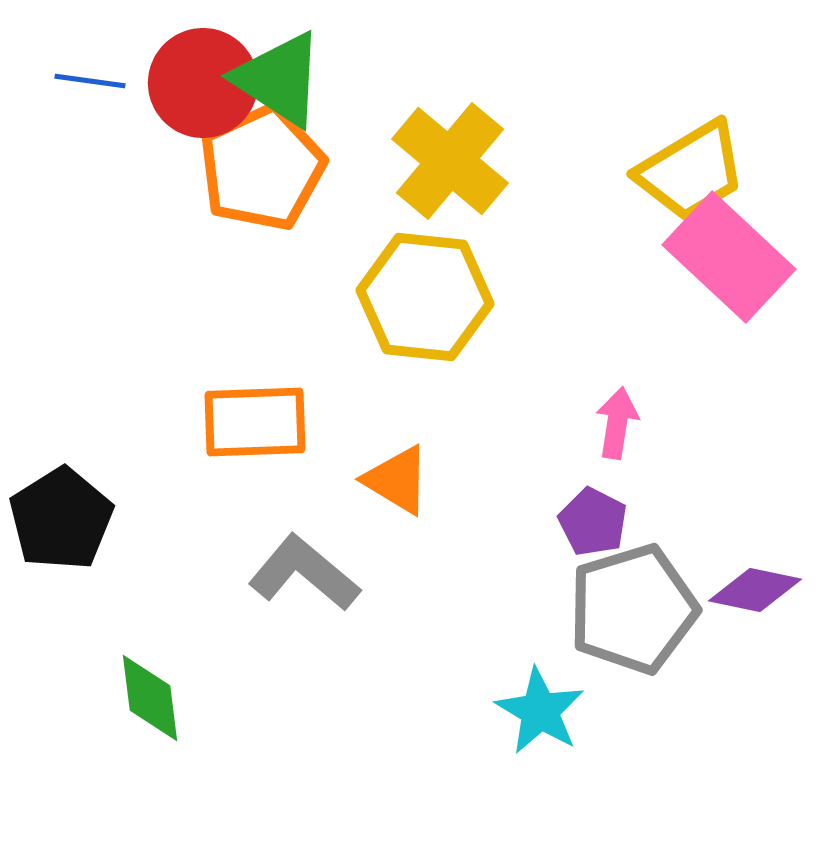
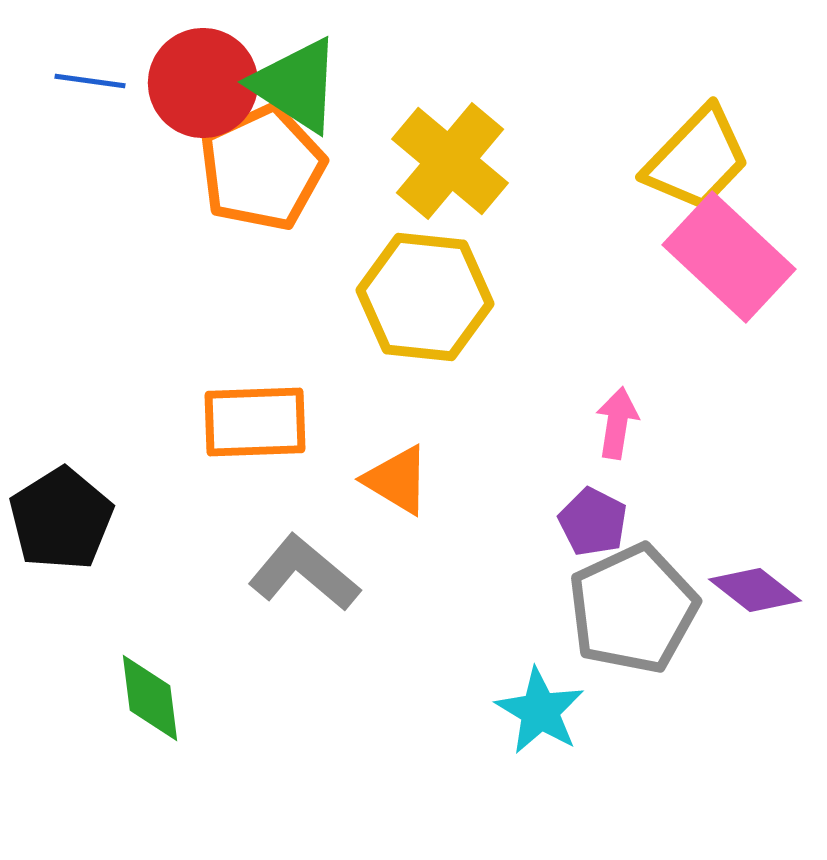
green triangle: moved 17 px right, 6 px down
yellow trapezoid: moved 6 px right, 12 px up; rotated 15 degrees counterclockwise
purple diamond: rotated 26 degrees clockwise
gray pentagon: rotated 8 degrees counterclockwise
